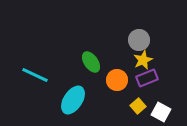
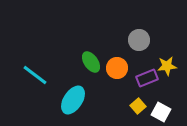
yellow star: moved 24 px right, 6 px down; rotated 18 degrees clockwise
cyan line: rotated 12 degrees clockwise
orange circle: moved 12 px up
